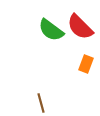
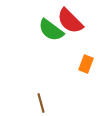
red semicircle: moved 10 px left, 6 px up
